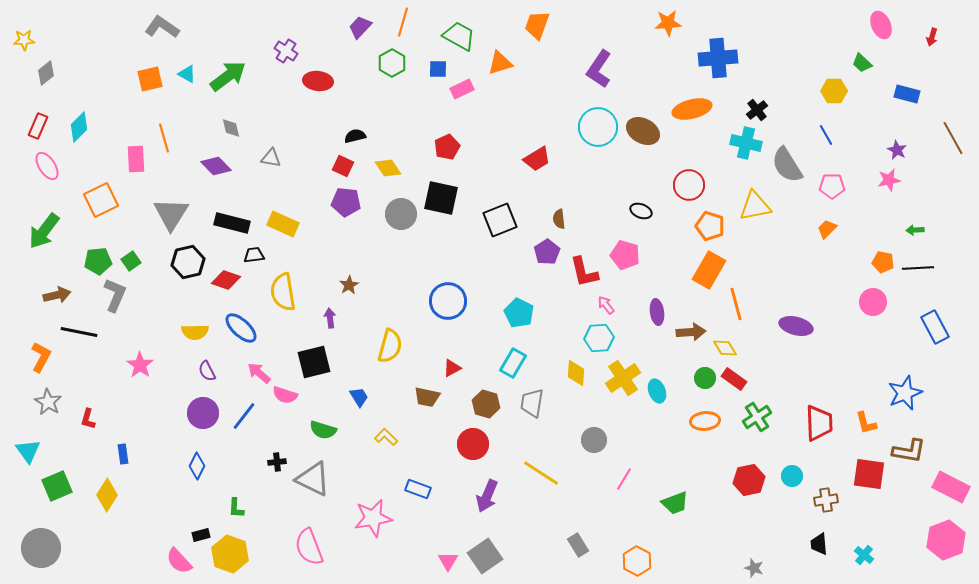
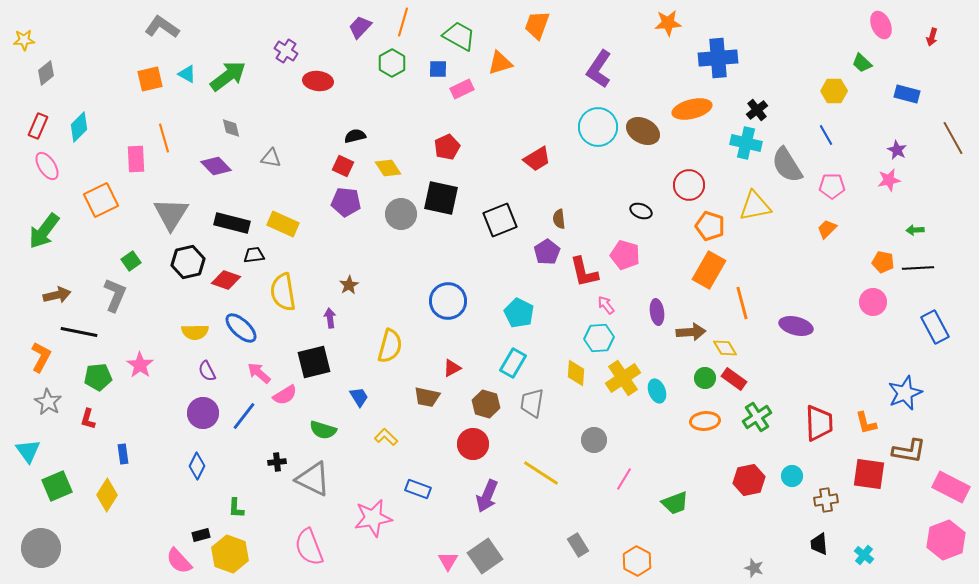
green pentagon at (98, 261): moved 116 px down
orange line at (736, 304): moved 6 px right, 1 px up
pink semicircle at (285, 395): rotated 50 degrees counterclockwise
